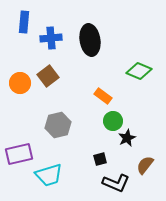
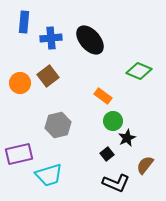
black ellipse: rotated 32 degrees counterclockwise
black square: moved 7 px right, 5 px up; rotated 24 degrees counterclockwise
